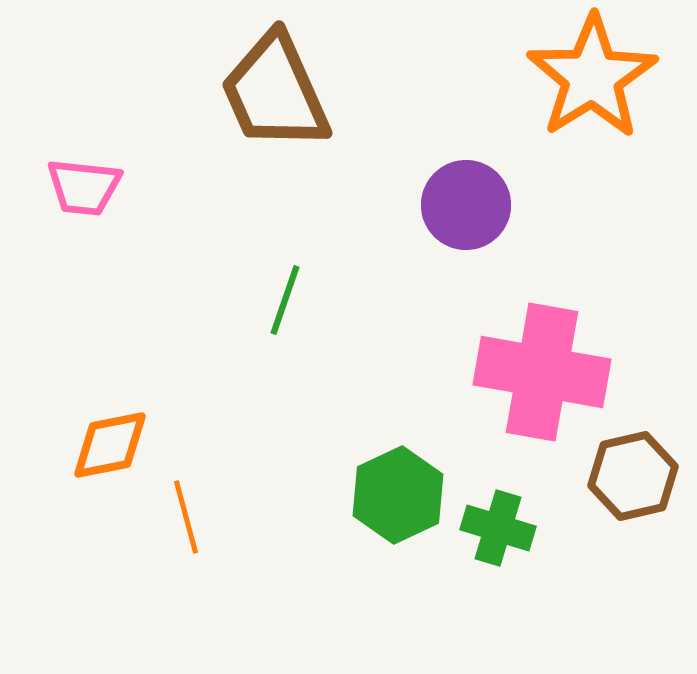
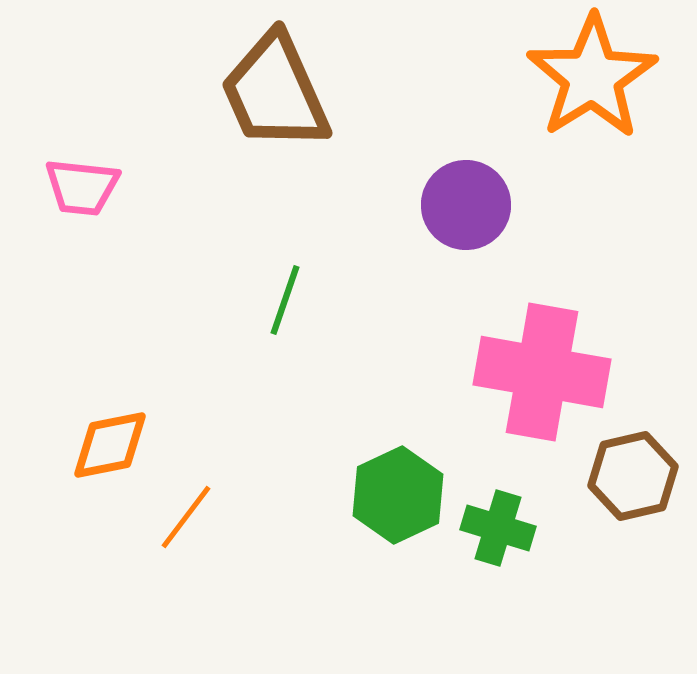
pink trapezoid: moved 2 px left
orange line: rotated 52 degrees clockwise
